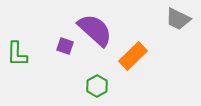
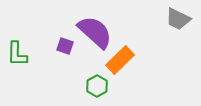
purple semicircle: moved 2 px down
orange rectangle: moved 13 px left, 4 px down
